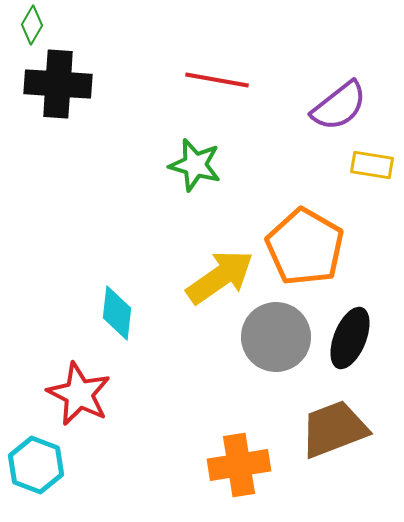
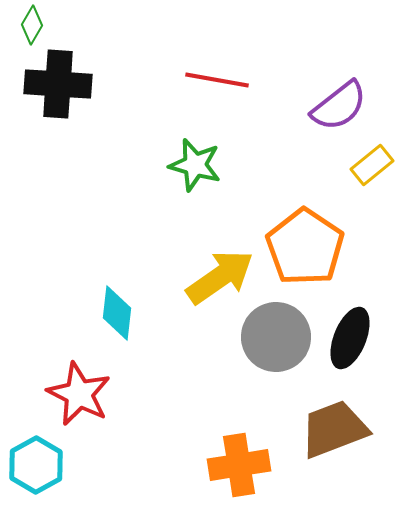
yellow rectangle: rotated 48 degrees counterclockwise
orange pentagon: rotated 4 degrees clockwise
cyan hexagon: rotated 10 degrees clockwise
